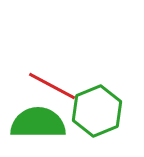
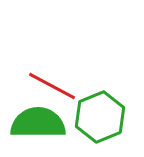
green hexagon: moved 3 px right, 6 px down
